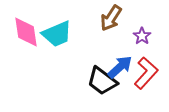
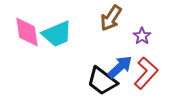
pink diamond: moved 1 px right
